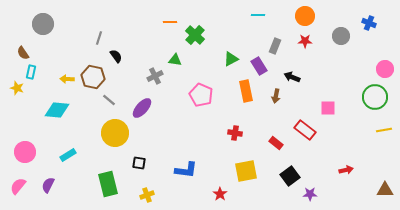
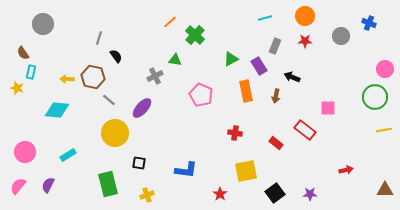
cyan line at (258, 15): moved 7 px right, 3 px down; rotated 16 degrees counterclockwise
orange line at (170, 22): rotated 40 degrees counterclockwise
black square at (290, 176): moved 15 px left, 17 px down
